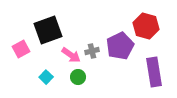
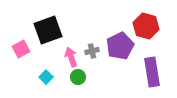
pink arrow: moved 2 px down; rotated 144 degrees counterclockwise
purple rectangle: moved 2 px left
